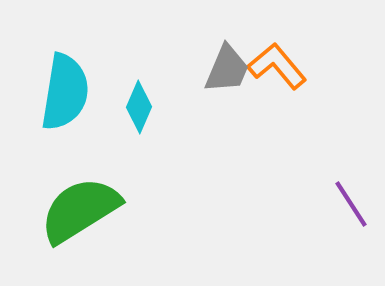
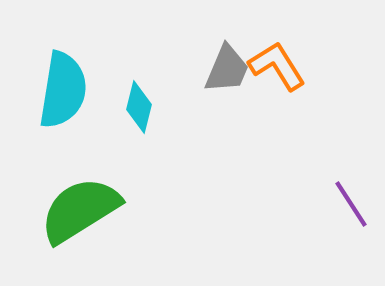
orange L-shape: rotated 8 degrees clockwise
cyan semicircle: moved 2 px left, 2 px up
cyan diamond: rotated 9 degrees counterclockwise
